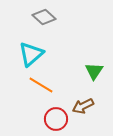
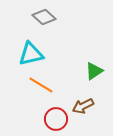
cyan triangle: rotated 28 degrees clockwise
green triangle: rotated 24 degrees clockwise
